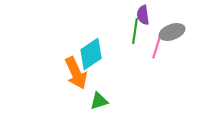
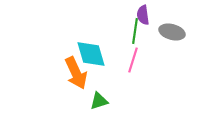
gray ellipse: rotated 35 degrees clockwise
pink line: moved 24 px left, 14 px down
cyan diamond: rotated 72 degrees counterclockwise
